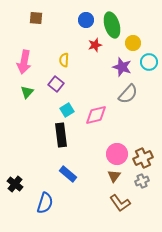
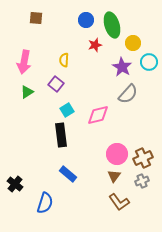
purple star: rotated 12 degrees clockwise
green triangle: rotated 16 degrees clockwise
pink diamond: moved 2 px right
brown L-shape: moved 1 px left, 1 px up
